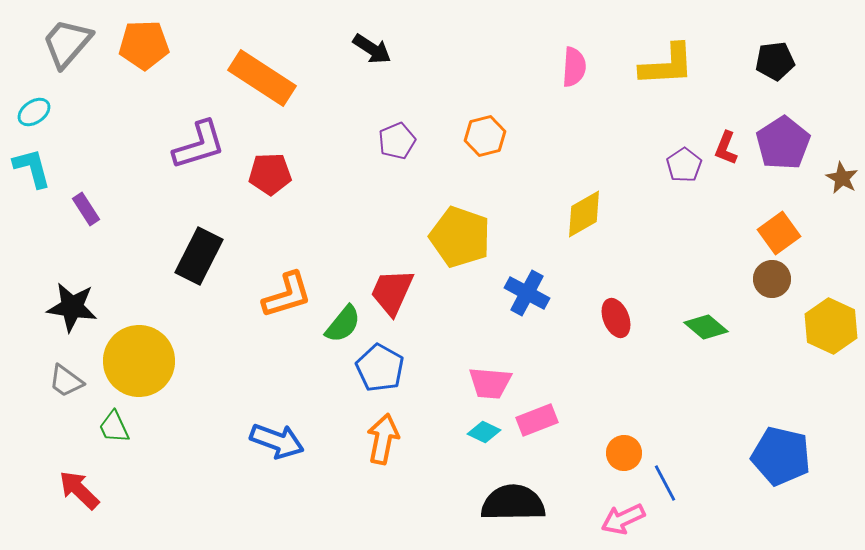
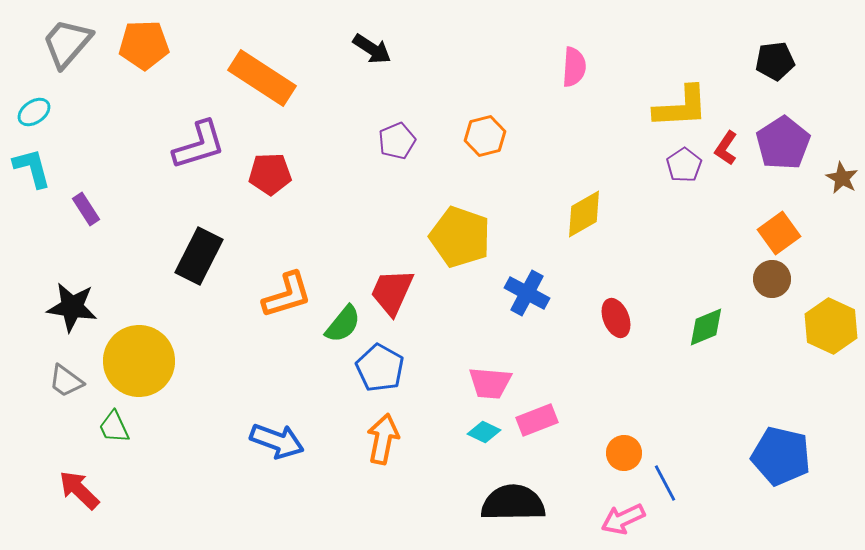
yellow L-shape at (667, 65): moved 14 px right, 42 px down
red L-shape at (726, 148): rotated 12 degrees clockwise
green diamond at (706, 327): rotated 63 degrees counterclockwise
